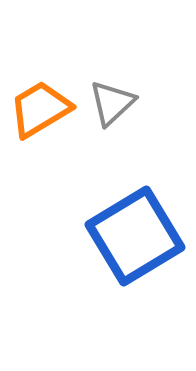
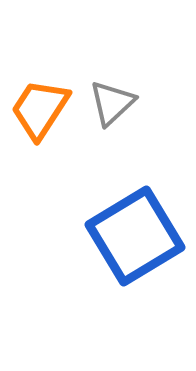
orange trapezoid: rotated 26 degrees counterclockwise
